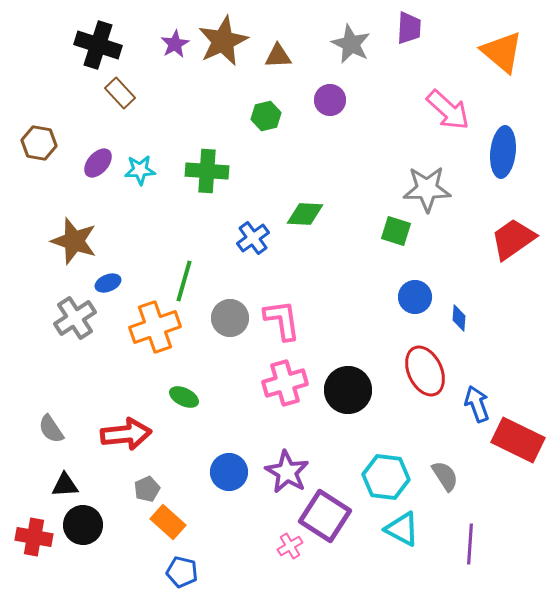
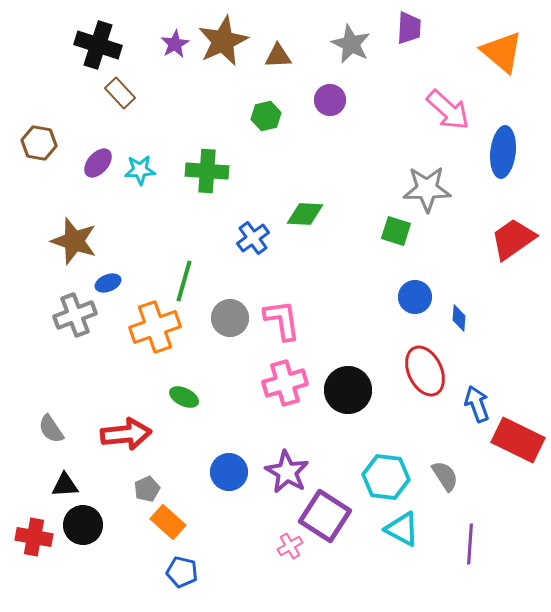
gray cross at (75, 318): moved 3 px up; rotated 12 degrees clockwise
